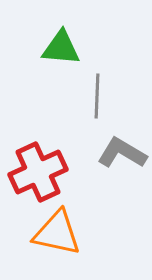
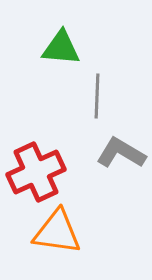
gray L-shape: moved 1 px left
red cross: moved 2 px left
orange triangle: moved 1 px up; rotated 4 degrees counterclockwise
